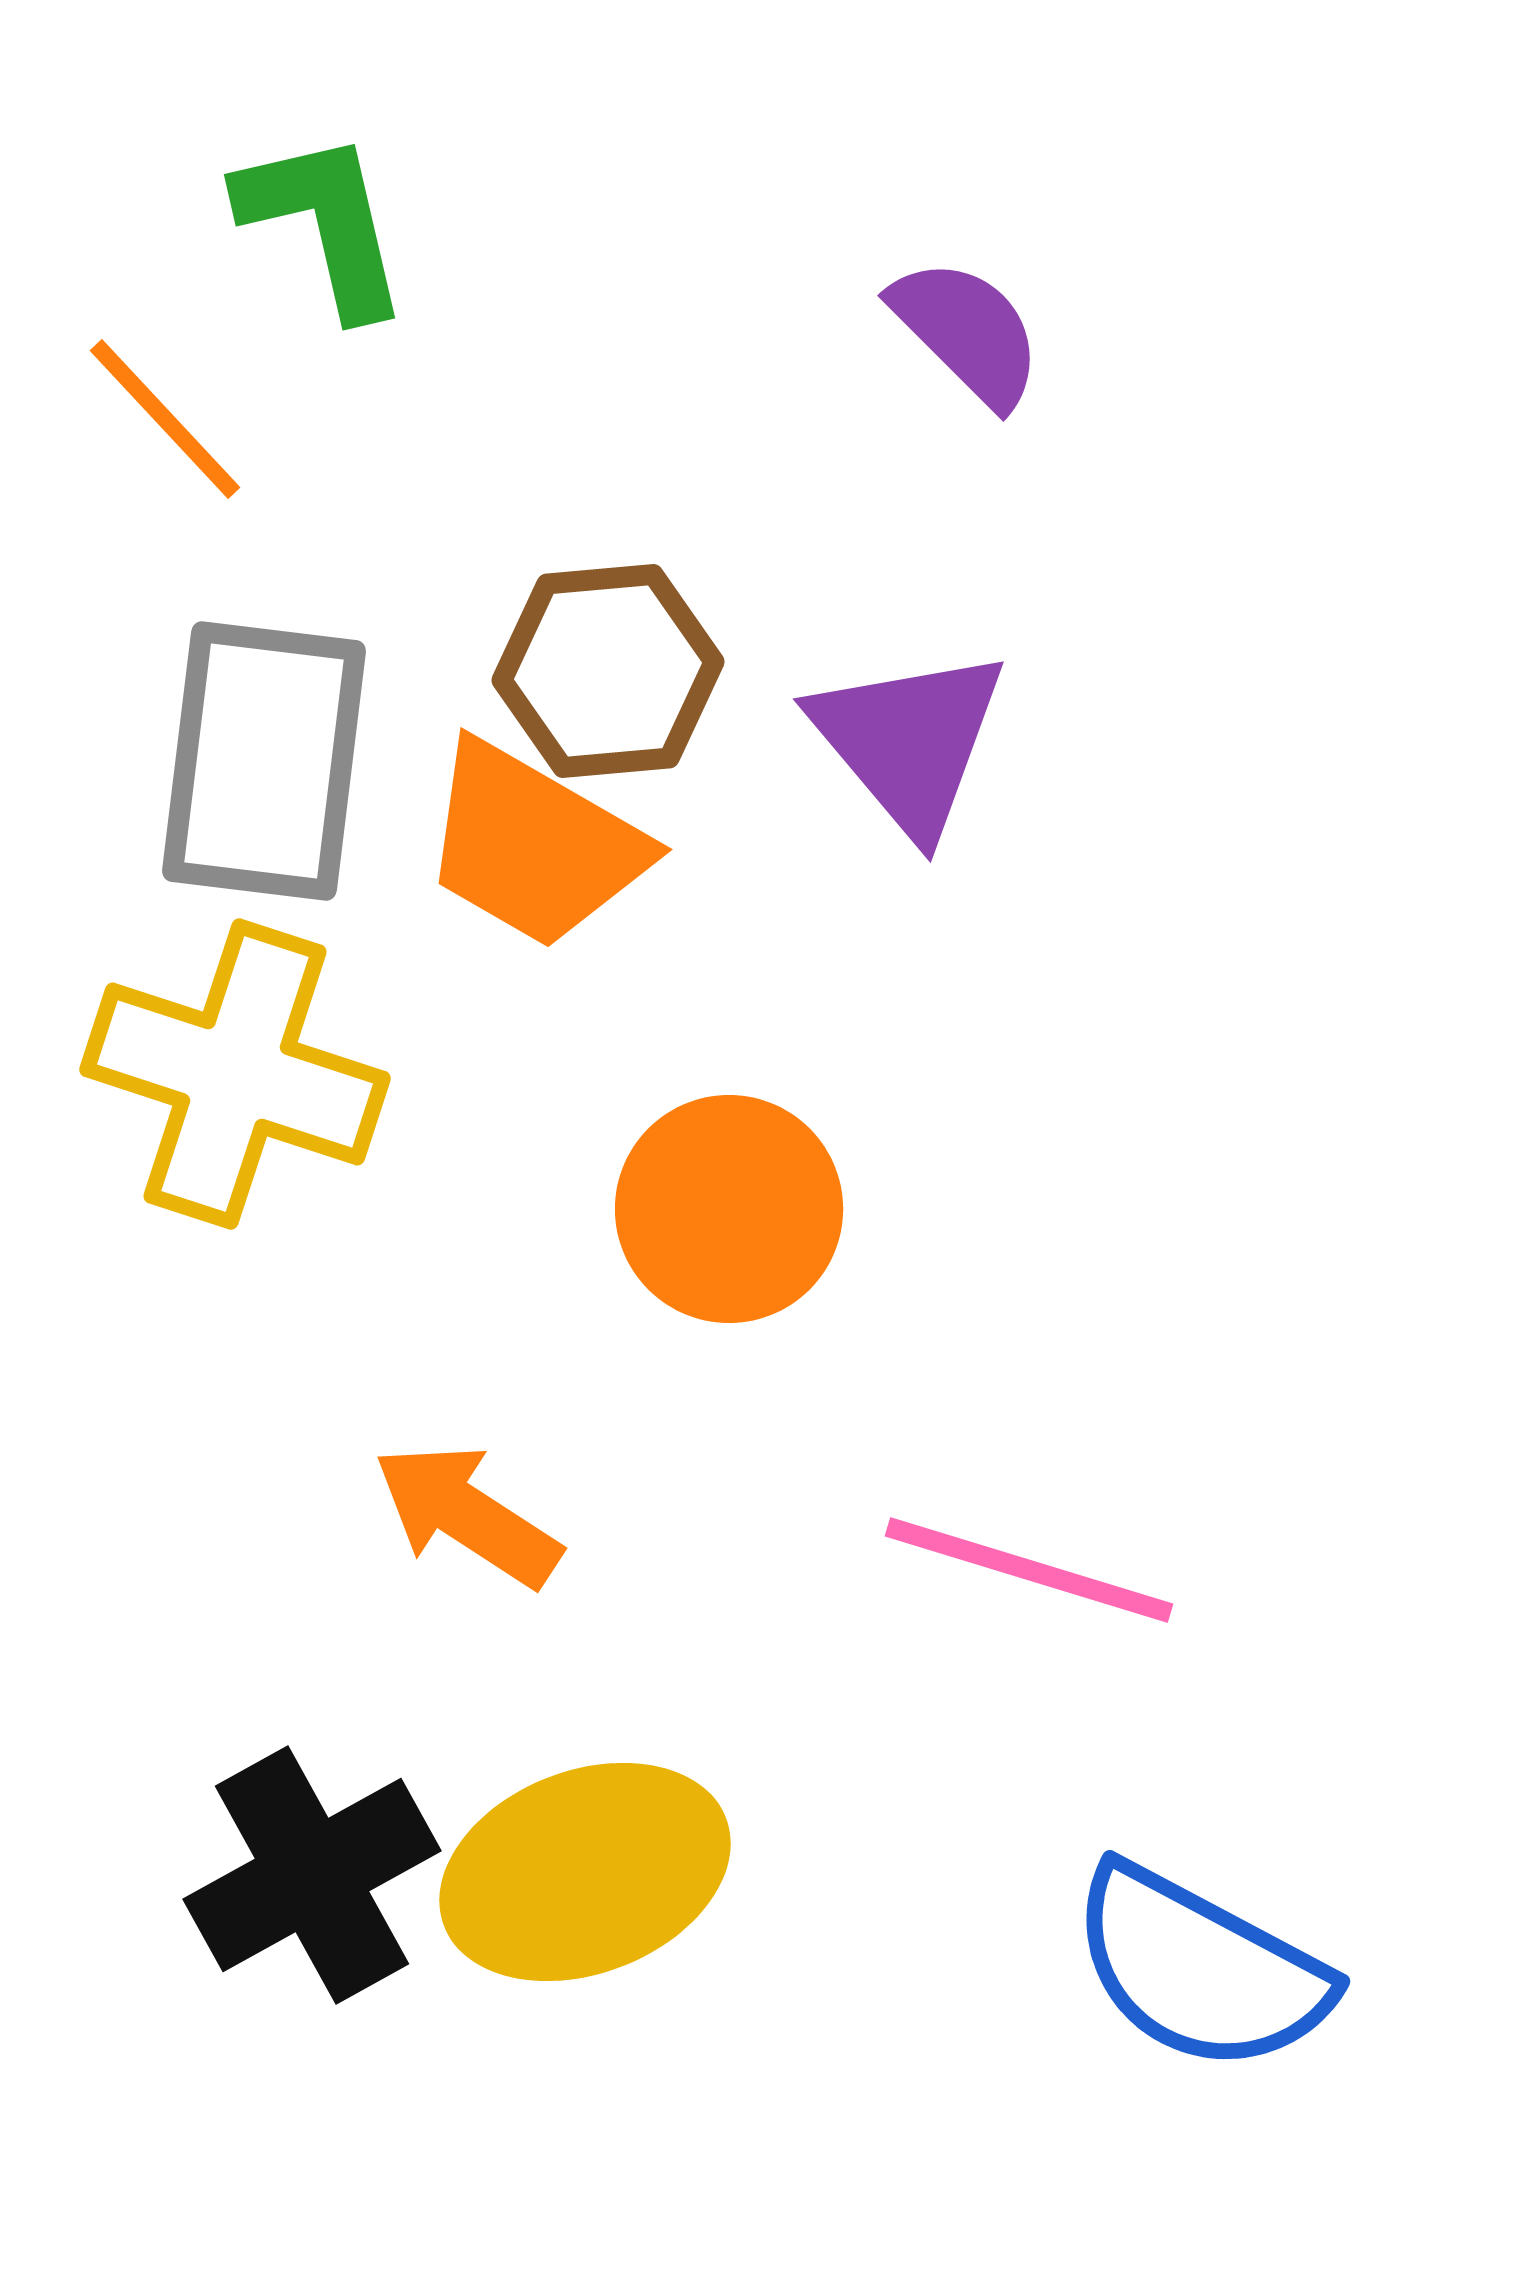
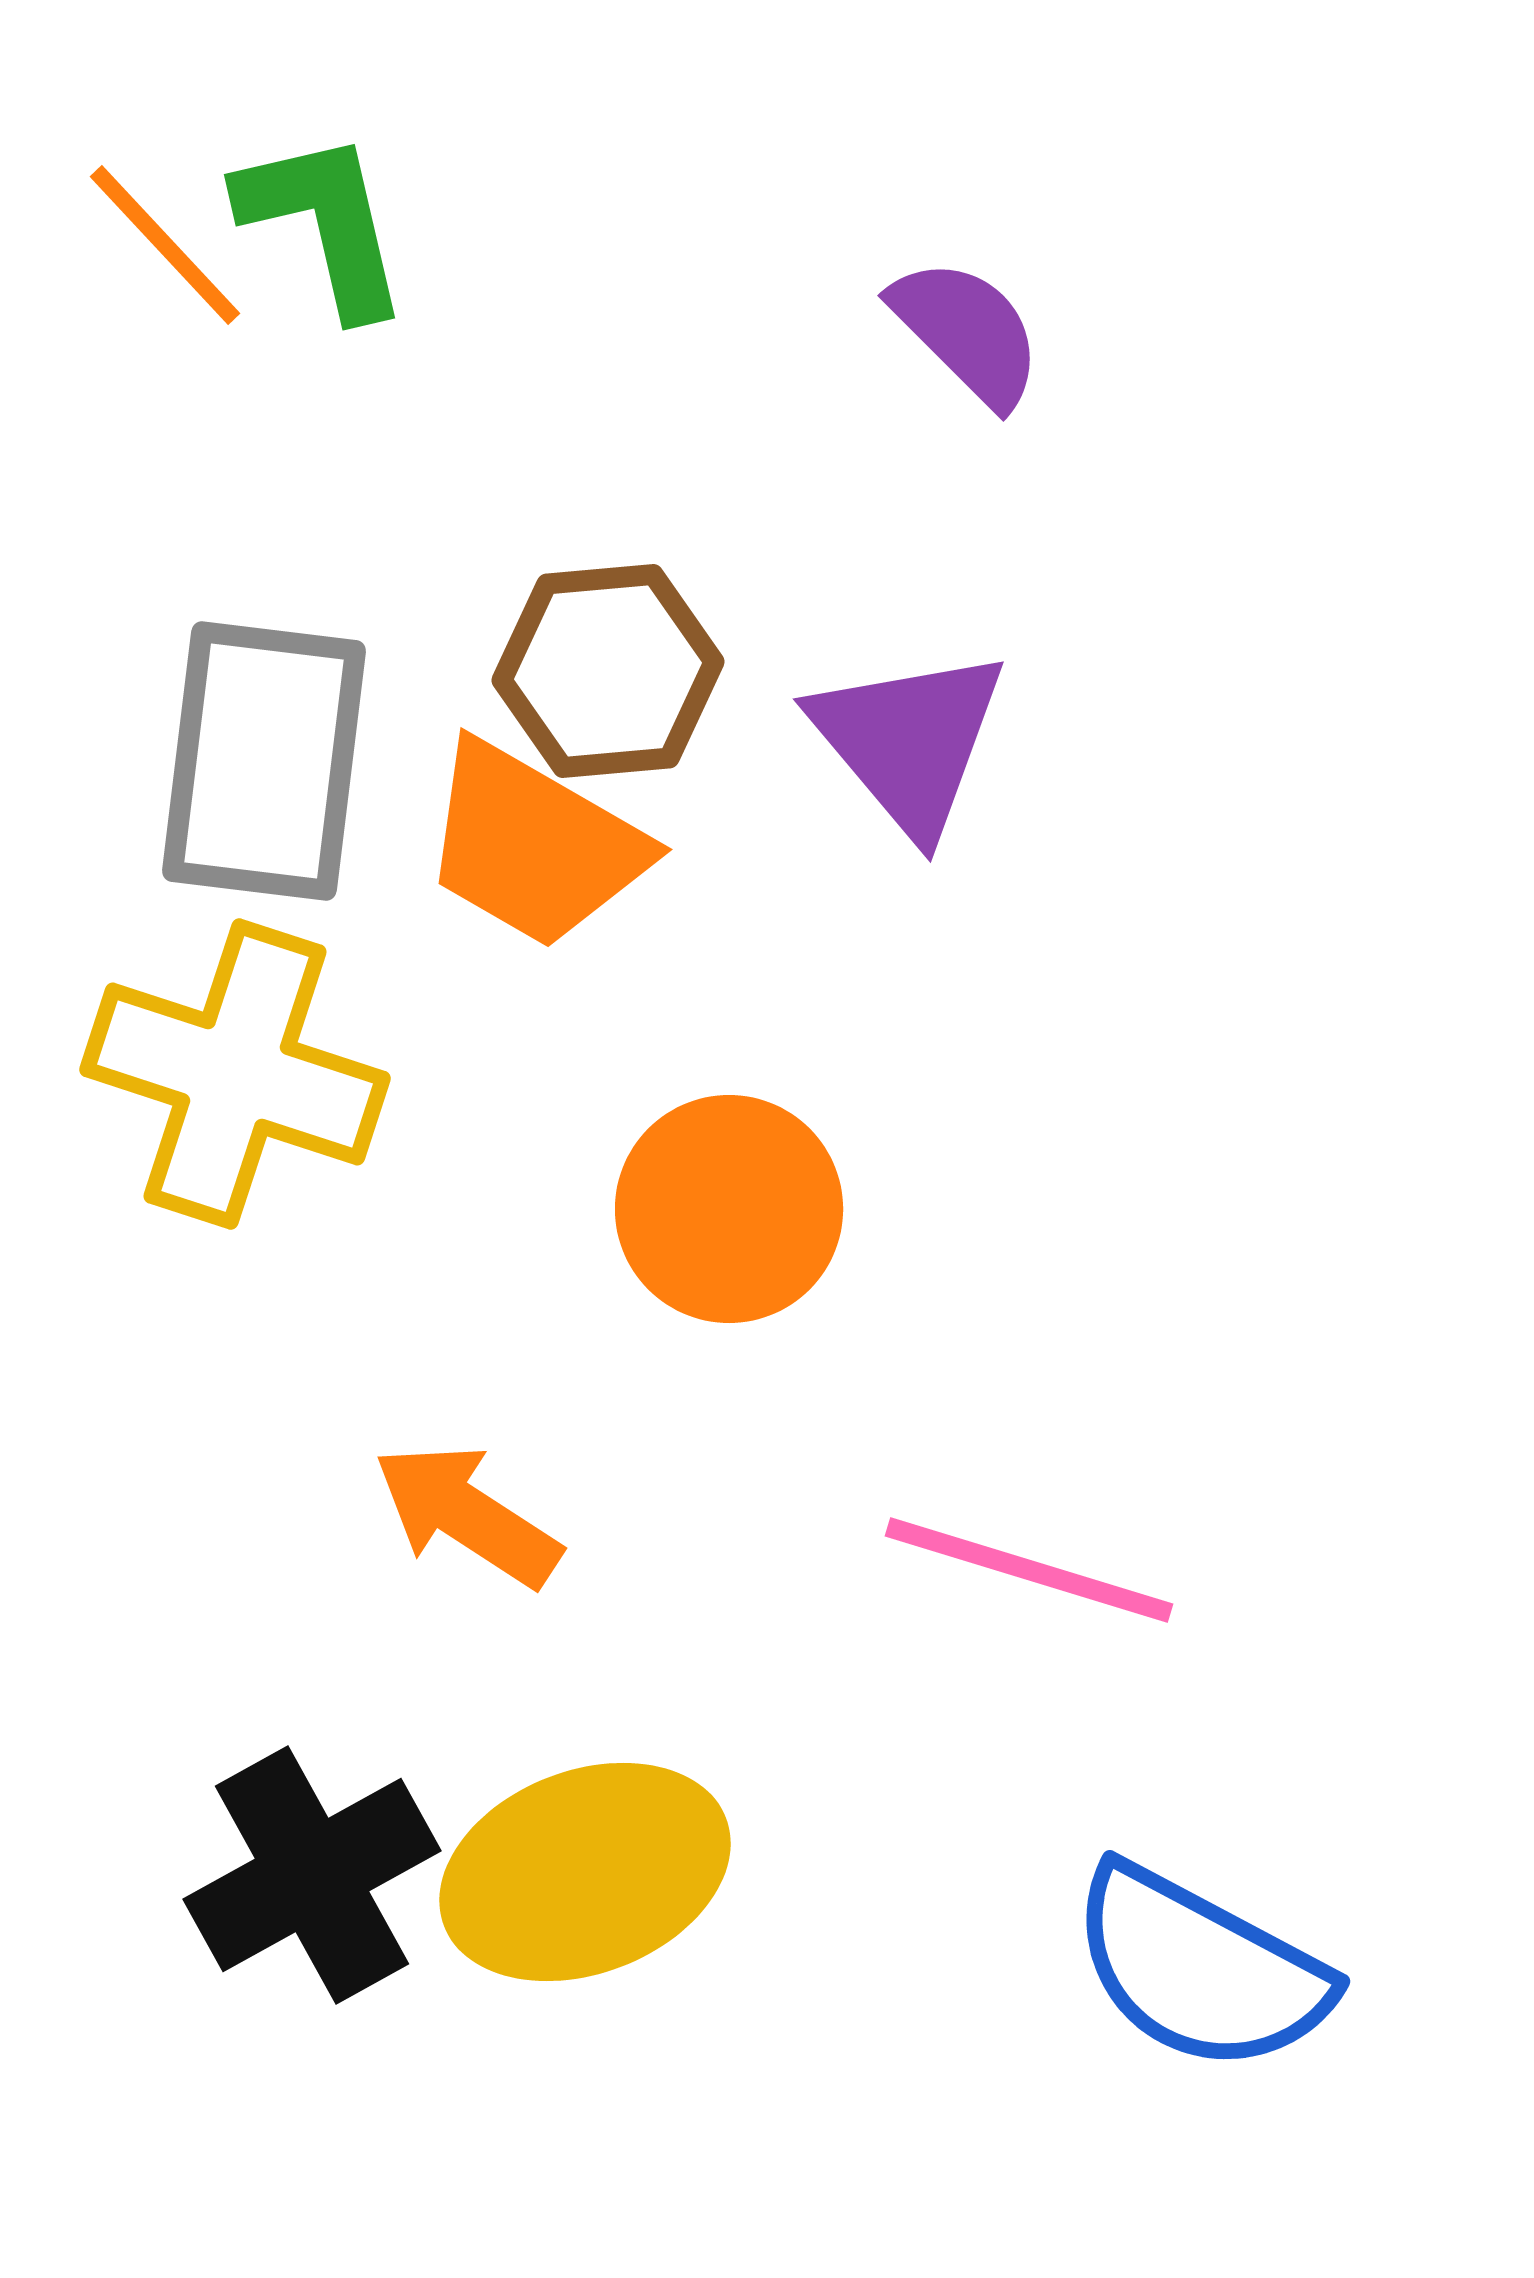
orange line: moved 174 px up
